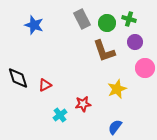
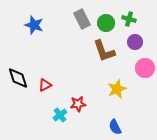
green circle: moved 1 px left
red star: moved 5 px left
blue semicircle: rotated 63 degrees counterclockwise
